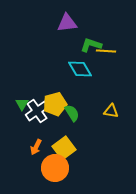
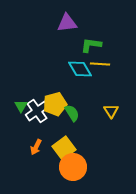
green L-shape: rotated 10 degrees counterclockwise
yellow line: moved 6 px left, 13 px down
green triangle: moved 1 px left, 2 px down
yellow triangle: rotated 49 degrees clockwise
orange circle: moved 18 px right, 1 px up
